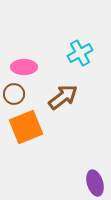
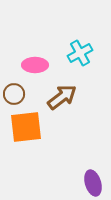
pink ellipse: moved 11 px right, 2 px up
brown arrow: moved 1 px left
orange square: rotated 16 degrees clockwise
purple ellipse: moved 2 px left
